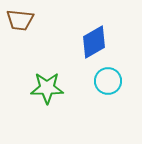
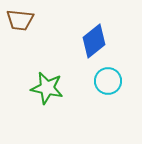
blue diamond: moved 1 px up; rotated 8 degrees counterclockwise
green star: rotated 12 degrees clockwise
